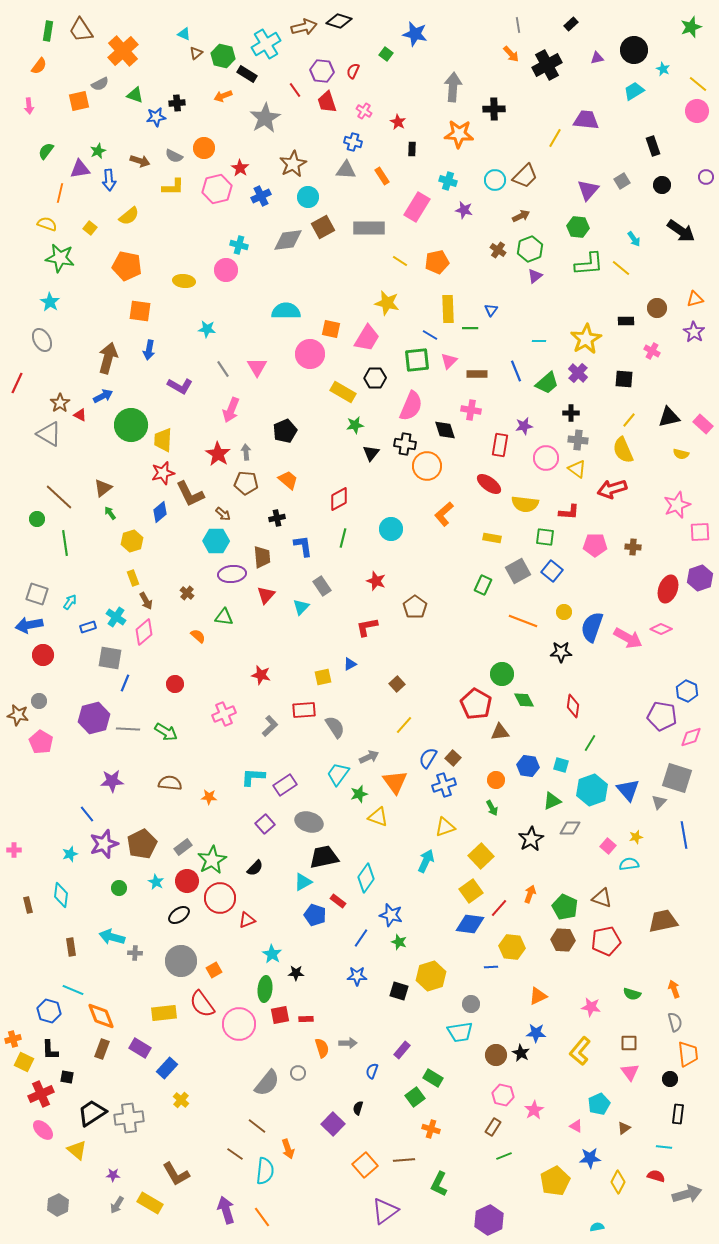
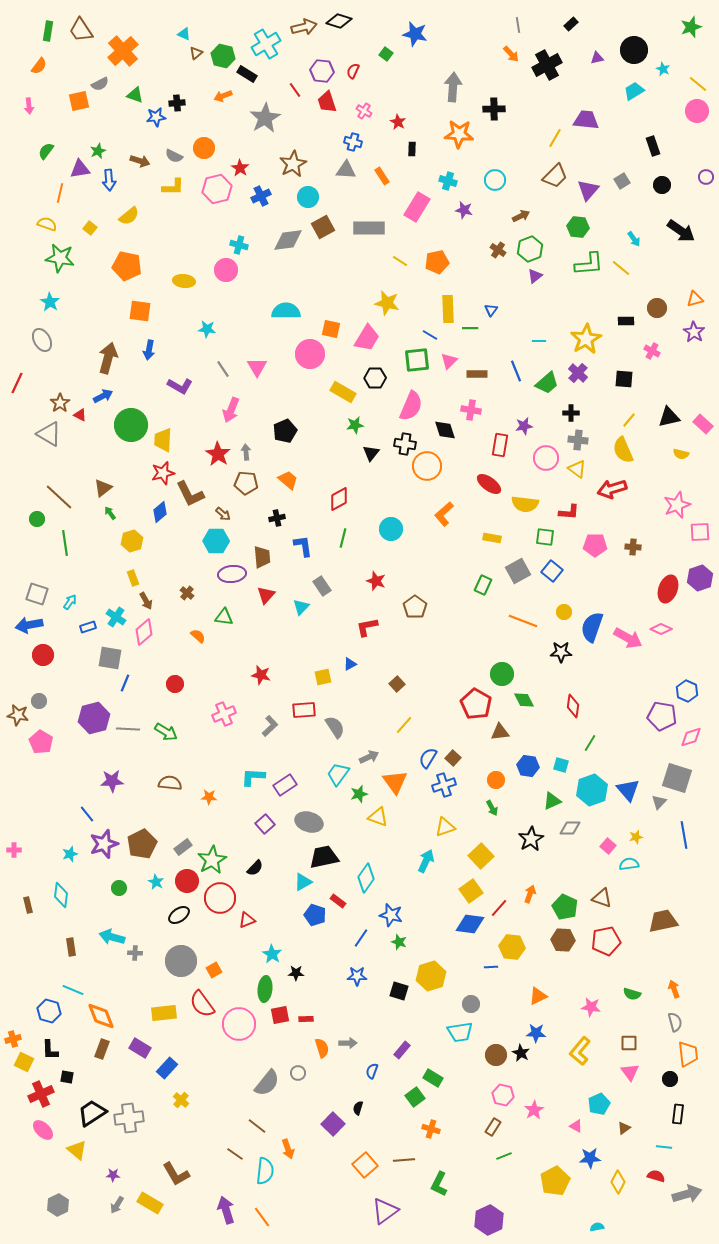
brown trapezoid at (525, 176): moved 30 px right
